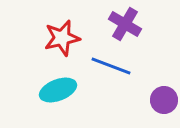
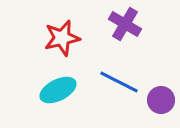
blue line: moved 8 px right, 16 px down; rotated 6 degrees clockwise
cyan ellipse: rotated 6 degrees counterclockwise
purple circle: moved 3 px left
